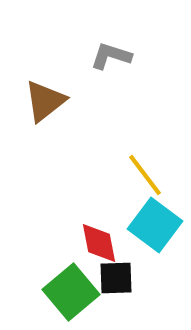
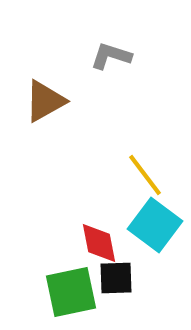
brown triangle: rotated 9 degrees clockwise
green square: rotated 28 degrees clockwise
